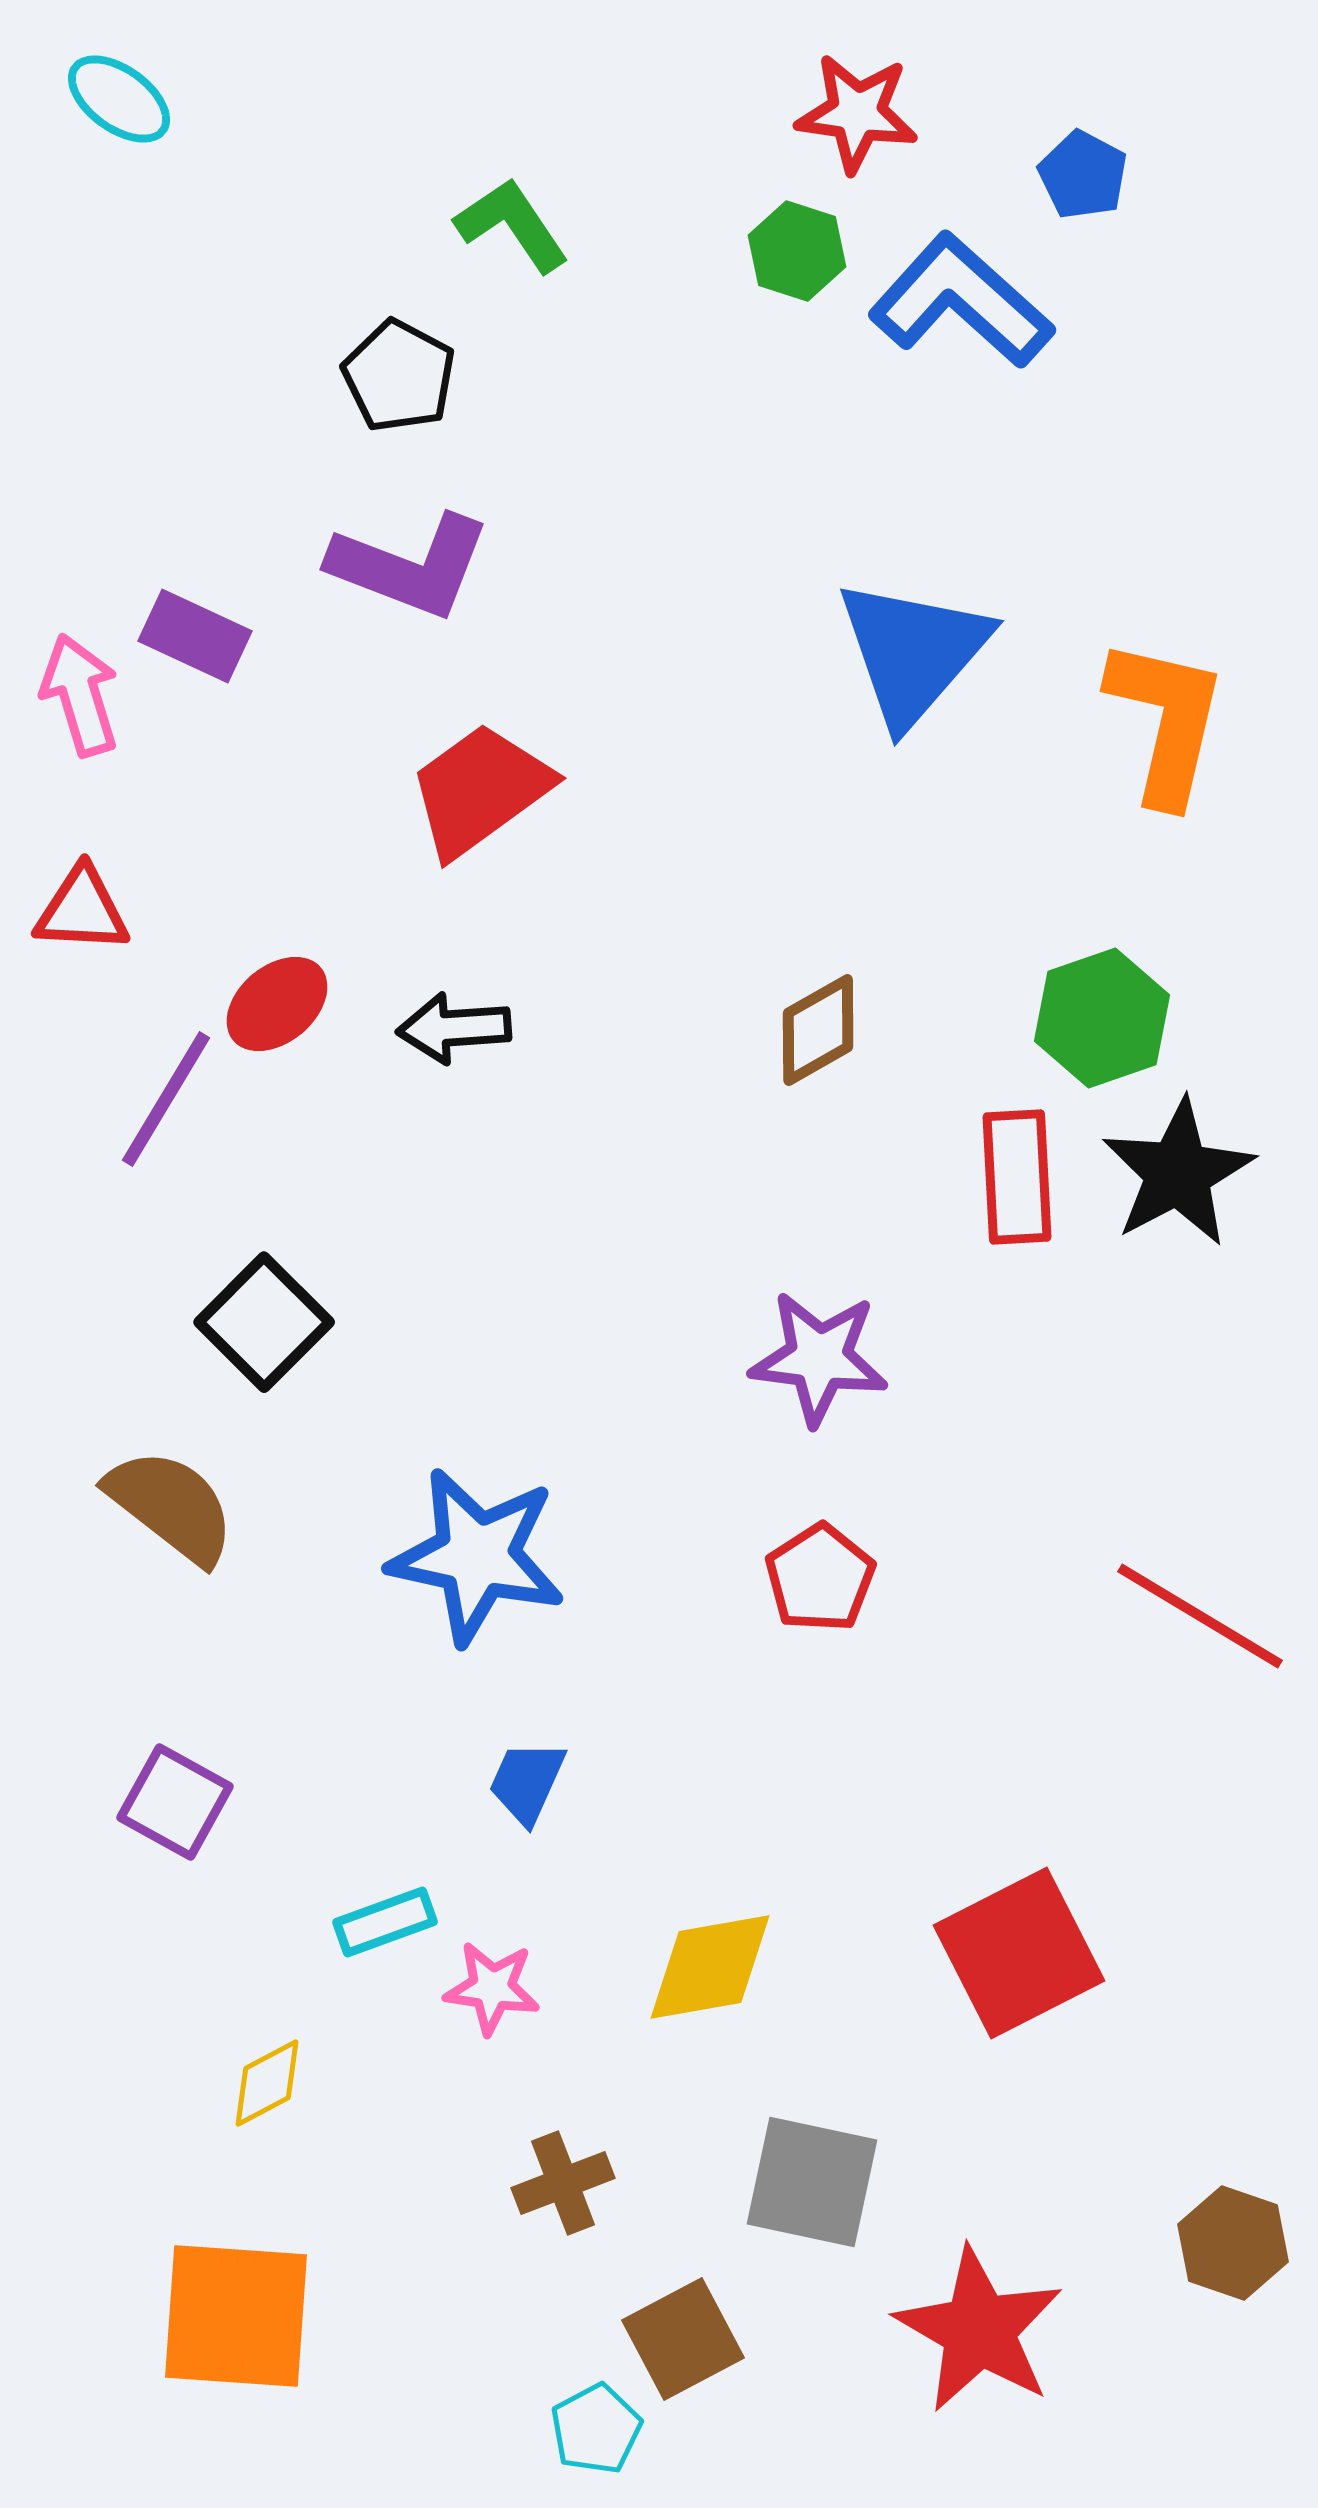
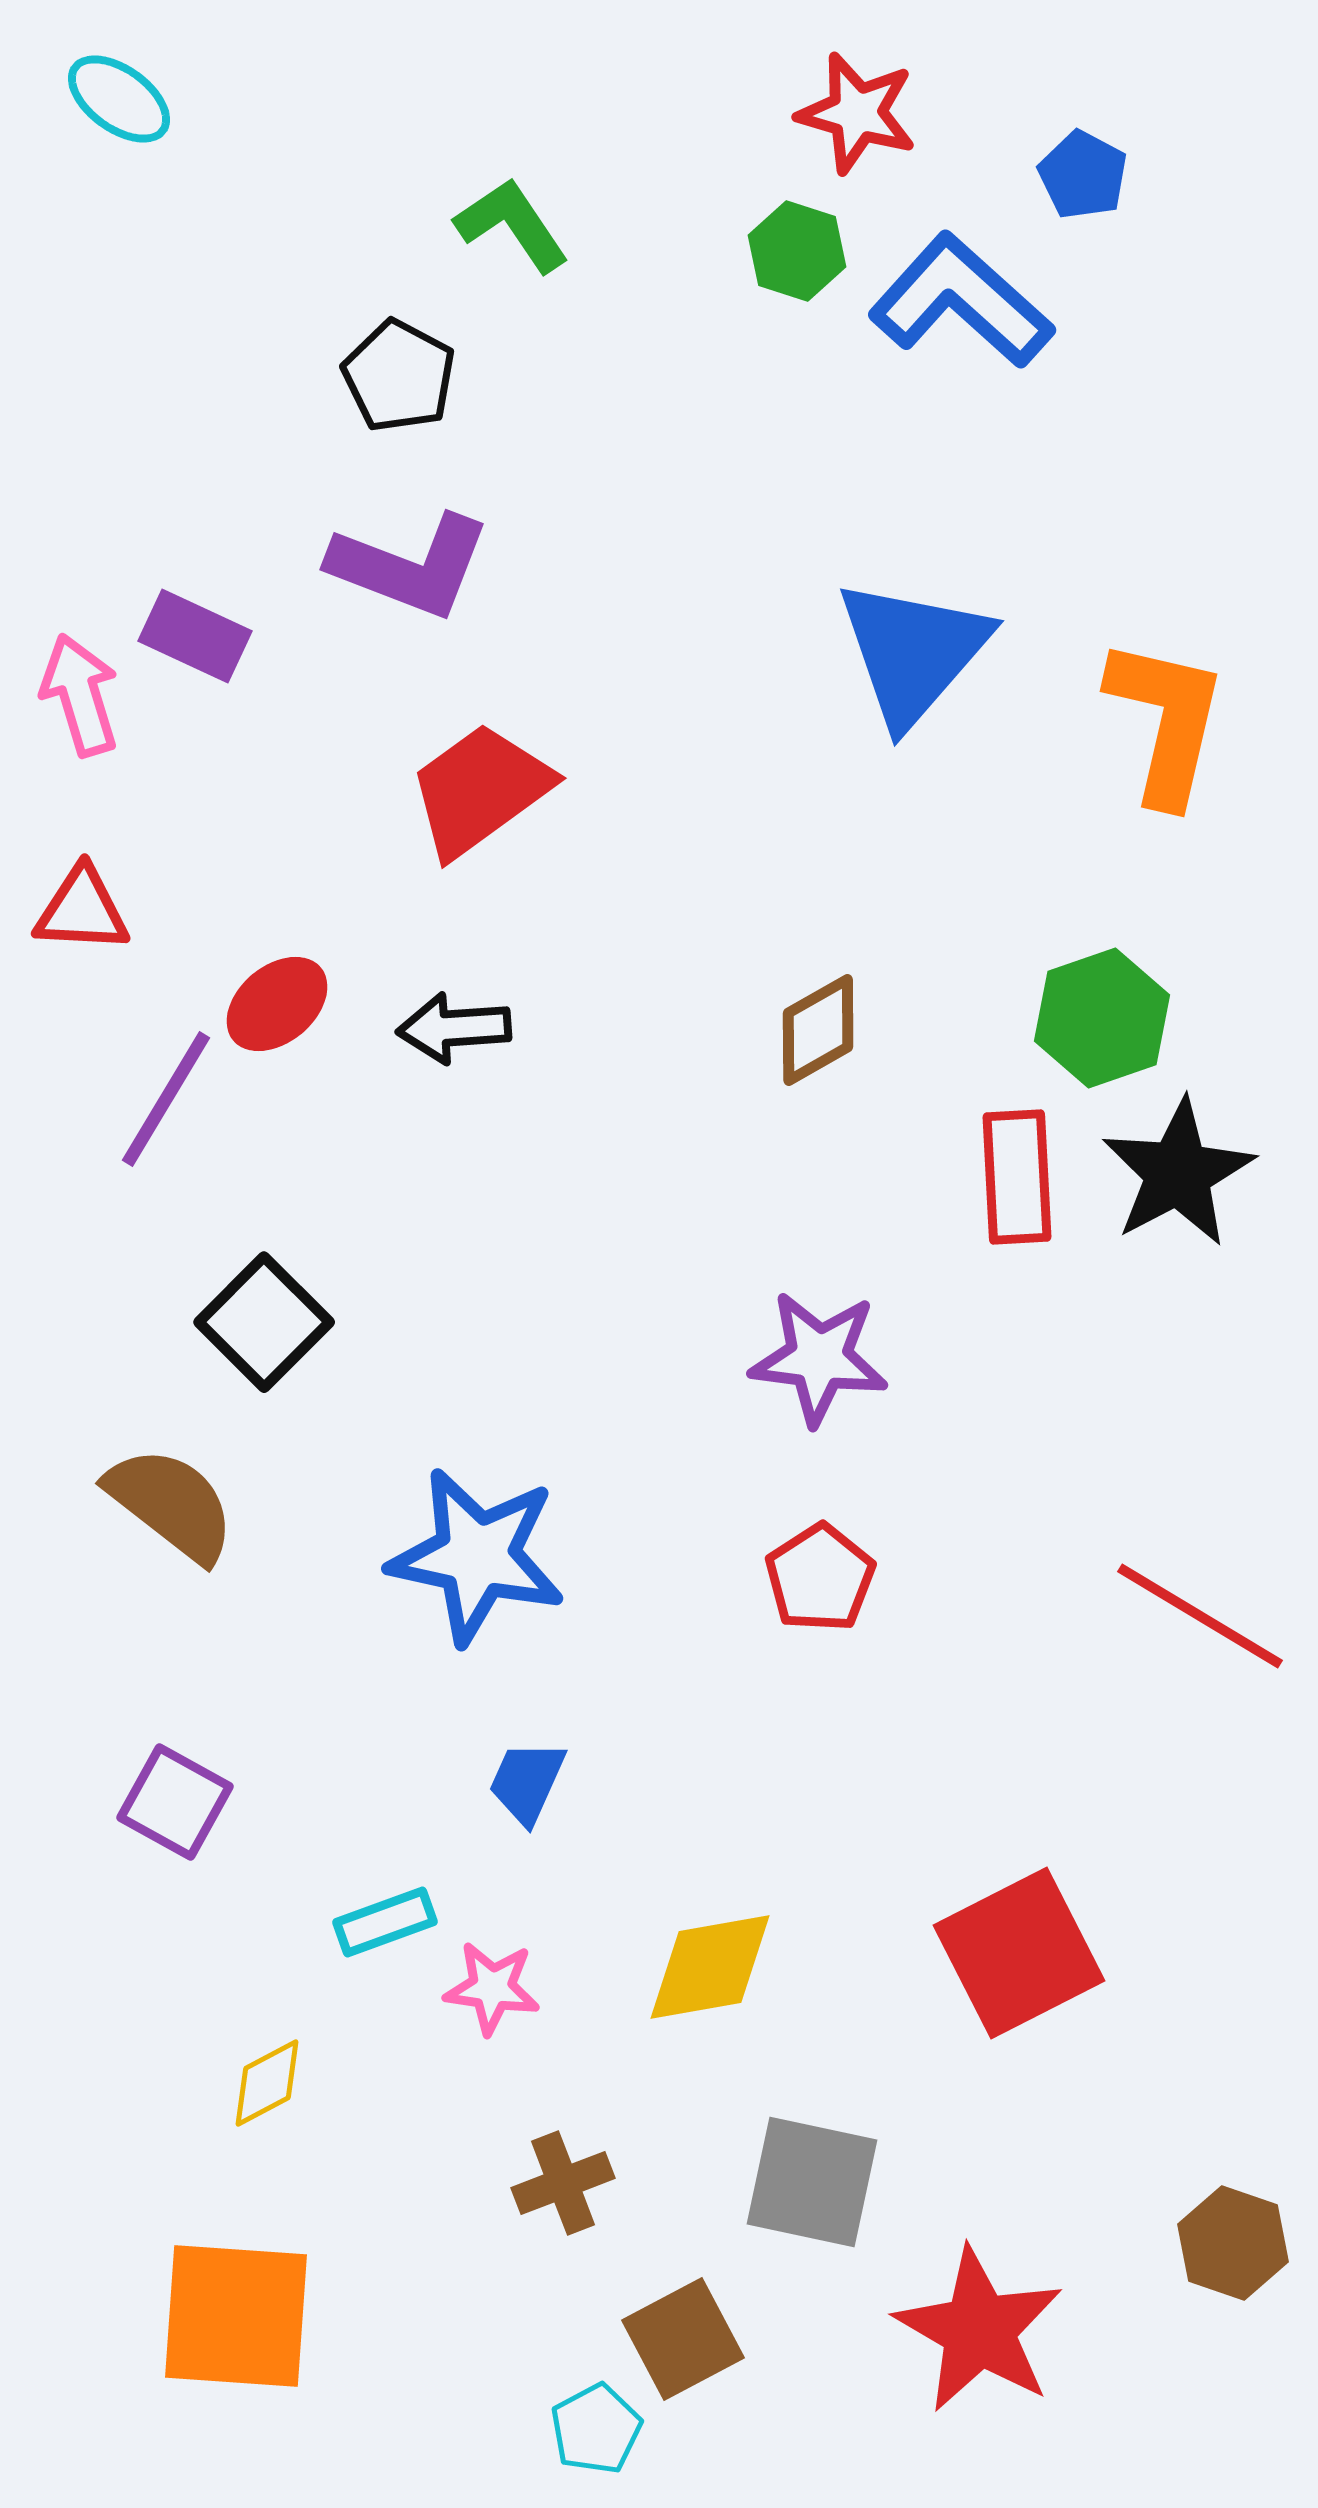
red star at (857, 113): rotated 8 degrees clockwise
brown semicircle at (171, 1506): moved 2 px up
